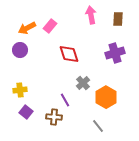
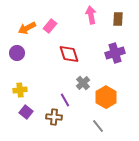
purple circle: moved 3 px left, 3 px down
